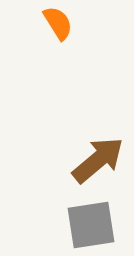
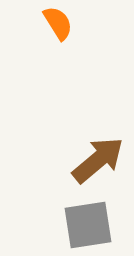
gray square: moved 3 px left
